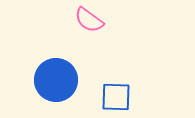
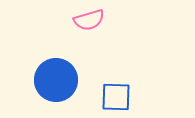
pink semicircle: rotated 52 degrees counterclockwise
